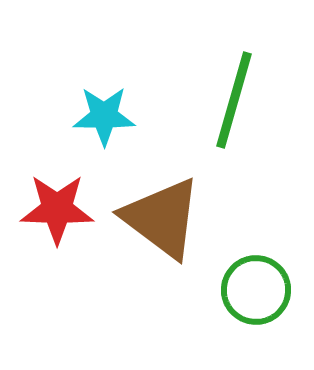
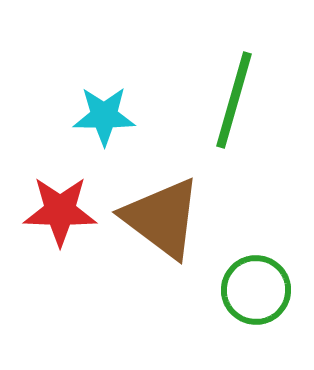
red star: moved 3 px right, 2 px down
